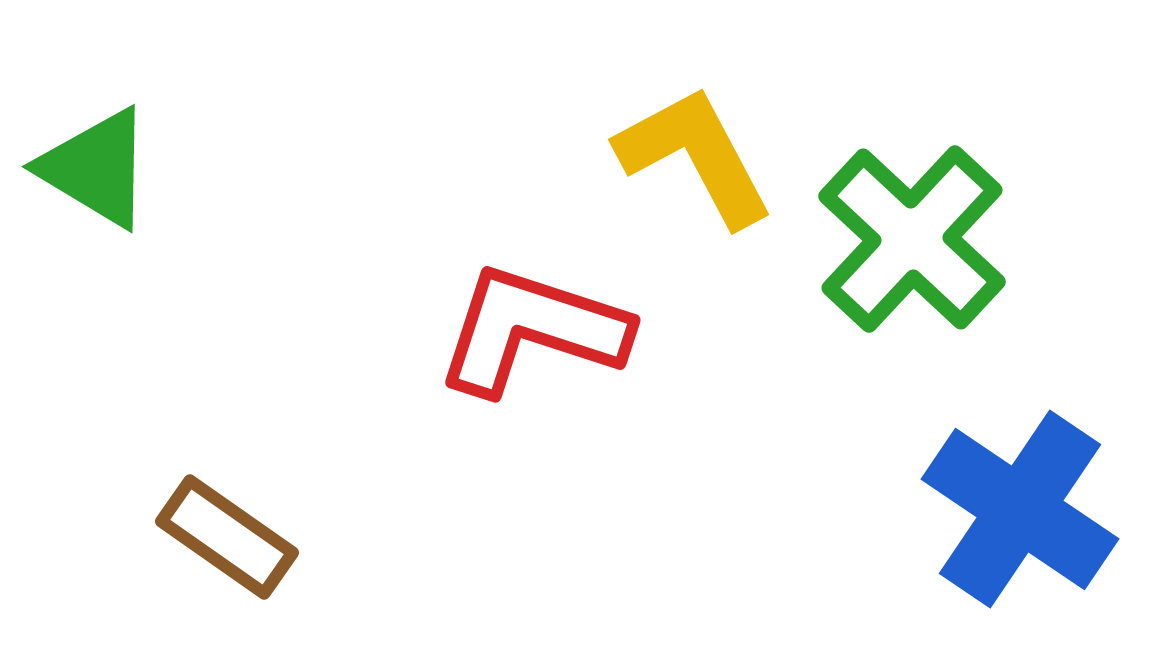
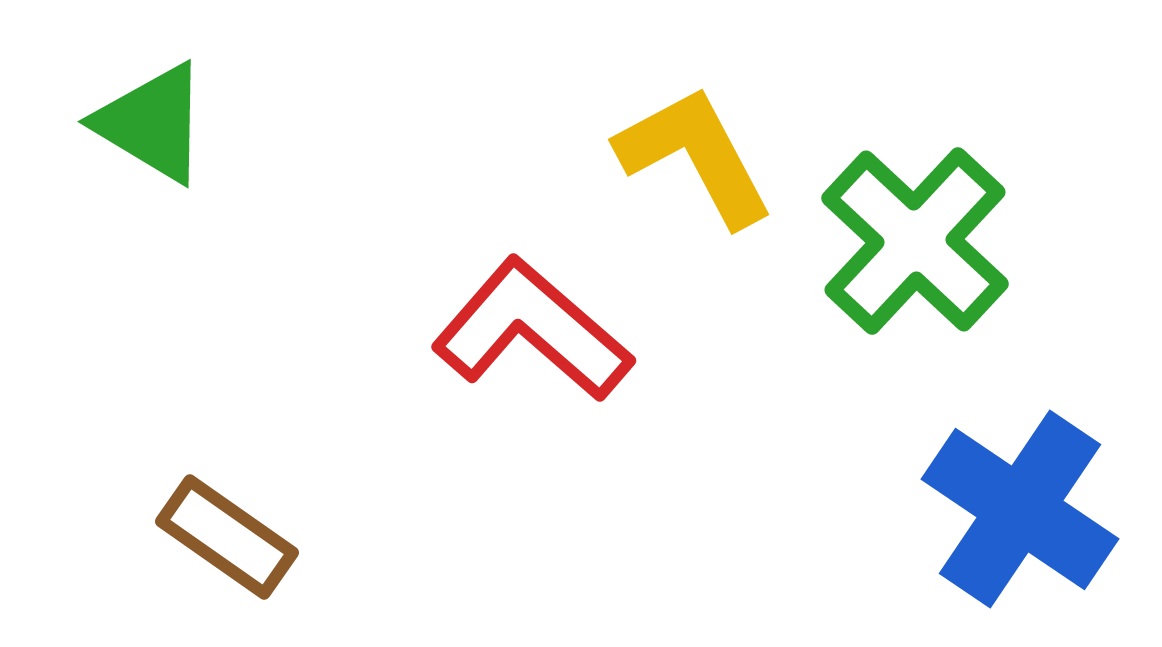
green triangle: moved 56 px right, 45 px up
green cross: moved 3 px right, 2 px down
red L-shape: rotated 23 degrees clockwise
